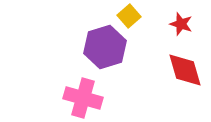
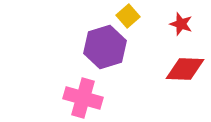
yellow square: moved 1 px left
red diamond: moved 1 px up; rotated 72 degrees counterclockwise
